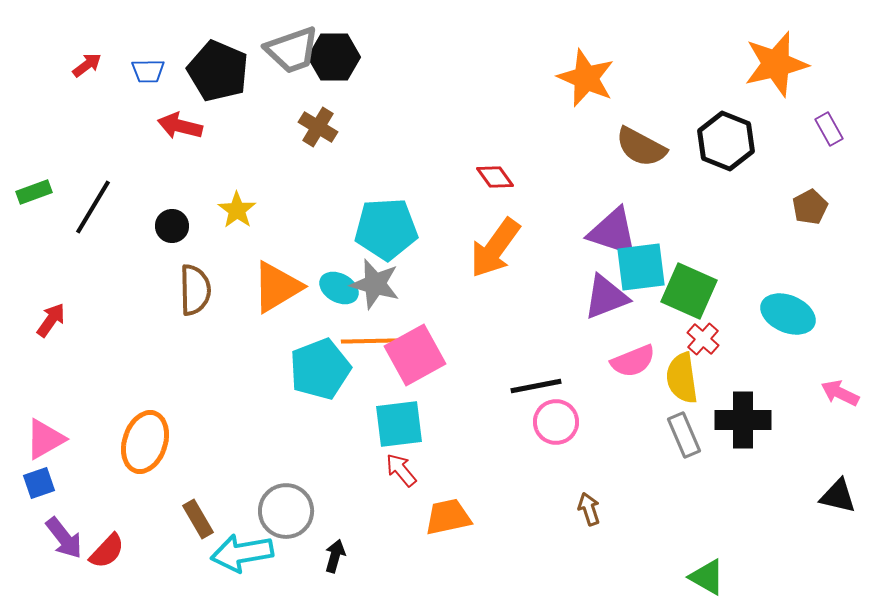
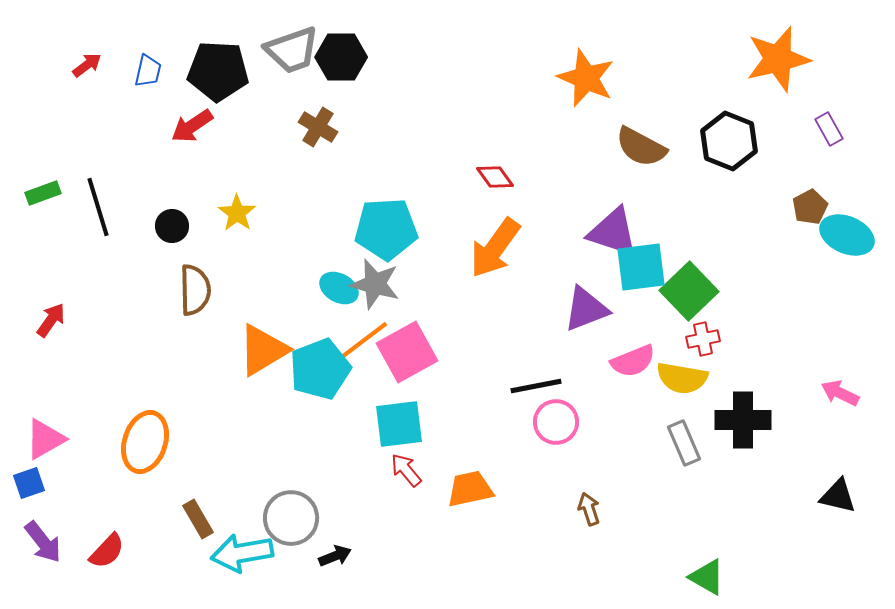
black hexagon at (334, 57): moved 7 px right
orange star at (776, 64): moved 2 px right, 5 px up
blue trapezoid at (148, 71): rotated 76 degrees counterclockwise
black pentagon at (218, 71): rotated 20 degrees counterclockwise
red arrow at (180, 126): moved 12 px right; rotated 48 degrees counterclockwise
black hexagon at (726, 141): moved 3 px right
green rectangle at (34, 192): moved 9 px right, 1 px down
black line at (93, 207): moved 5 px right; rotated 48 degrees counterclockwise
yellow star at (237, 210): moved 3 px down
orange triangle at (277, 287): moved 14 px left, 63 px down
green square at (689, 291): rotated 22 degrees clockwise
purple triangle at (606, 297): moved 20 px left, 12 px down
cyan ellipse at (788, 314): moved 59 px right, 79 px up
red cross at (703, 339): rotated 36 degrees clockwise
orange line at (370, 341): moved 7 px left; rotated 36 degrees counterclockwise
pink square at (415, 355): moved 8 px left, 3 px up
yellow semicircle at (682, 378): rotated 72 degrees counterclockwise
gray rectangle at (684, 435): moved 8 px down
red arrow at (401, 470): moved 5 px right
blue square at (39, 483): moved 10 px left
gray circle at (286, 511): moved 5 px right, 7 px down
orange trapezoid at (448, 517): moved 22 px right, 28 px up
purple arrow at (64, 538): moved 21 px left, 4 px down
black arrow at (335, 556): rotated 52 degrees clockwise
